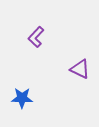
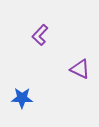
purple L-shape: moved 4 px right, 2 px up
